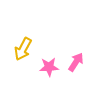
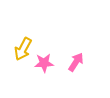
pink star: moved 5 px left, 4 px up
